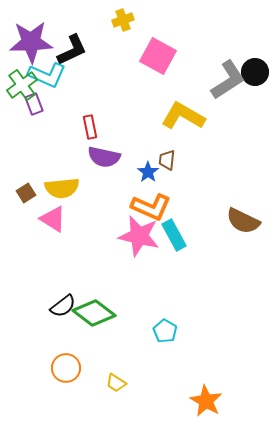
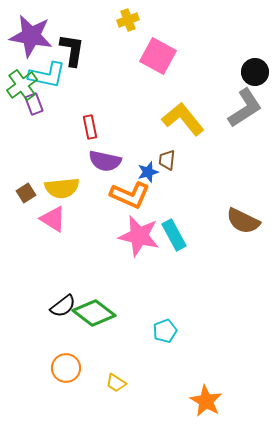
yellow cross: moved 5 px right
purple star: moved 6 px up; rotated 12 degrees clockwise
black L-shape: rotated 56 degrees counterclockwise
cyan L-shape: rotated 12 degrees counterclockwise
gray L-shape: moved 17 px right, 28 px down
yellow L-shape: moved 3 px down; rotated 21 degrees clockwise
purple semicircle: moved 1 px right, 4 px down
blue star: rotated 20 degrees clockwise
orange L-shape: moved 21 px left, 12 px up
cyan pentagon: rotated 20 degrees clockwise
